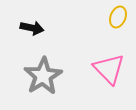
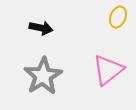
black arrow: moved 9 px right
pink triangle: moved 1 px left, 1 px down; rotated 36 degrees clockwise
